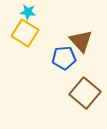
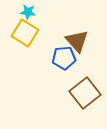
brown triangle: moved 4 px left
brown square: rotated 12 degrees clockwise
